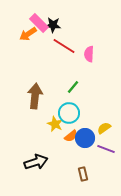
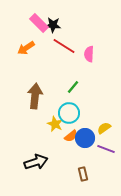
orange arrow: moved 2 px left, 14 px down
